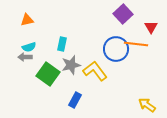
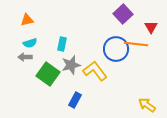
cyan semicircle: moved 1 px right, 4 px up
